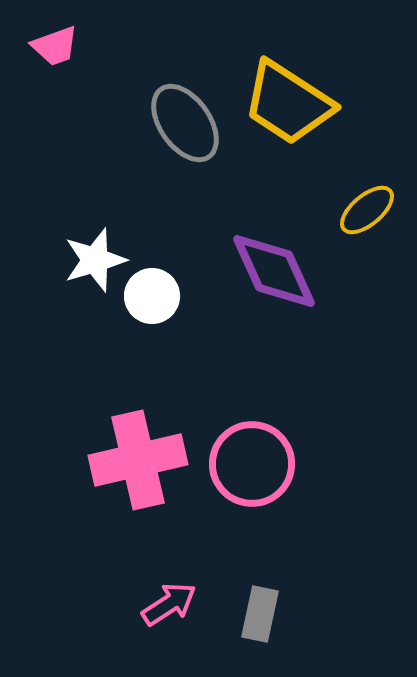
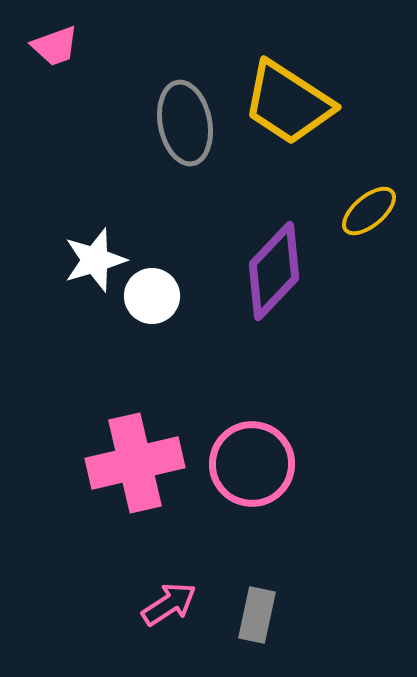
gray ellipse: rotated 24 degrees clockwise
yellow ellipse: moved 2 px right, 1 px down
purple diamond: rotated 68 degrees clockwise
pink cross: moved 3 px left, 3 px down
gray rectangle: moved 3 px left, 1 px down
